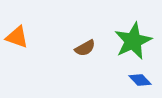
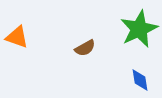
green star: moved 6 px right, 12 px up
blue diamond: rotated 35 degrees clockwise
